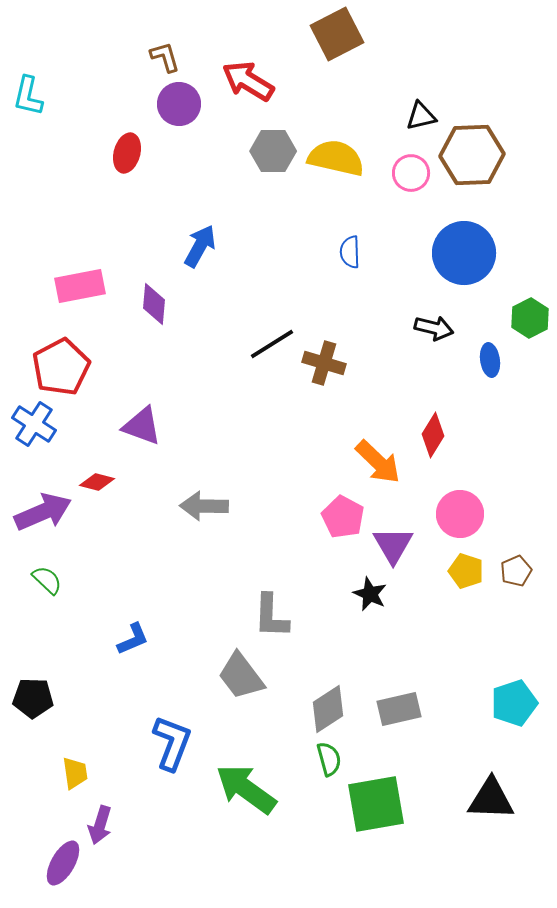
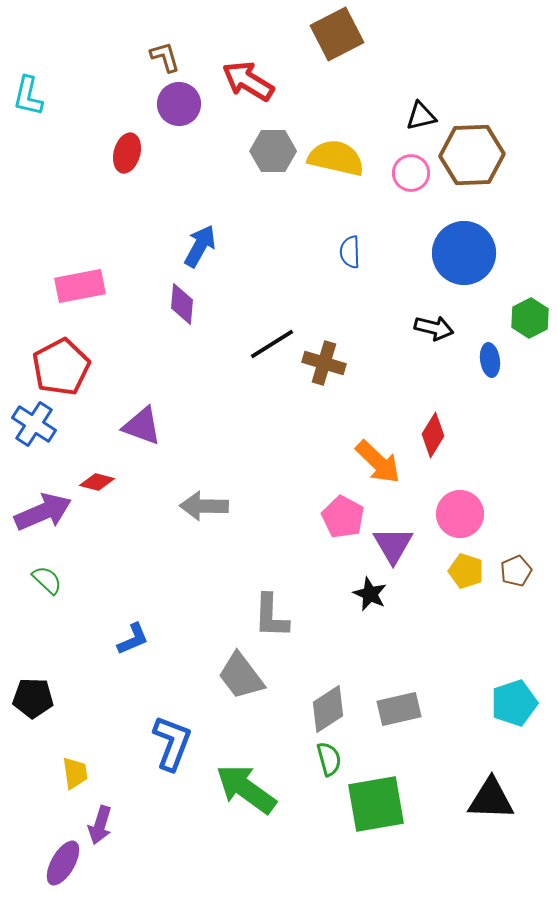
purple diamond at (154, 304): moved 28 px right
